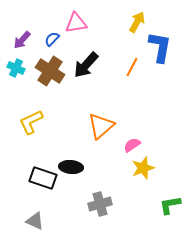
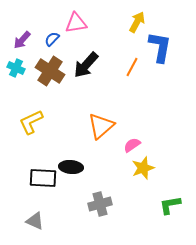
black rectangle: rotated 16 degrees counterclockwise
